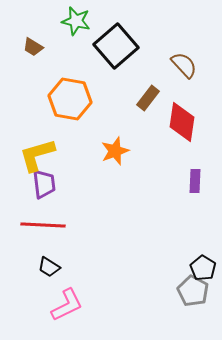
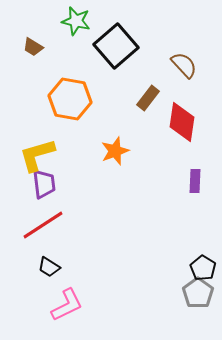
red line: rotated 36 degrees counterclockwise
gray pentagon: moved 5 px right, 2 px down; rotated 8 degrees clockwise
